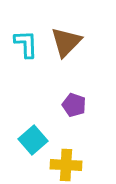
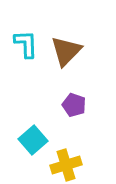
brown triangle: moved 9 px down
yellow cross: rotated 20 degrees counterclockwise
